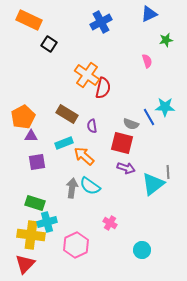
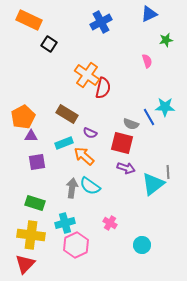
purple semicircle: moved 2 px left, 7 px down; rotated 56 degrees counterclockwise
cyan cross: moved 18 px right, 1 px down
cyan circle: moved 5 px up
